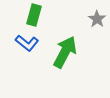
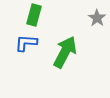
gray star: moved 1 px up
blue L-shape: moved 1 px left; rotated 145 degrees clockwise
